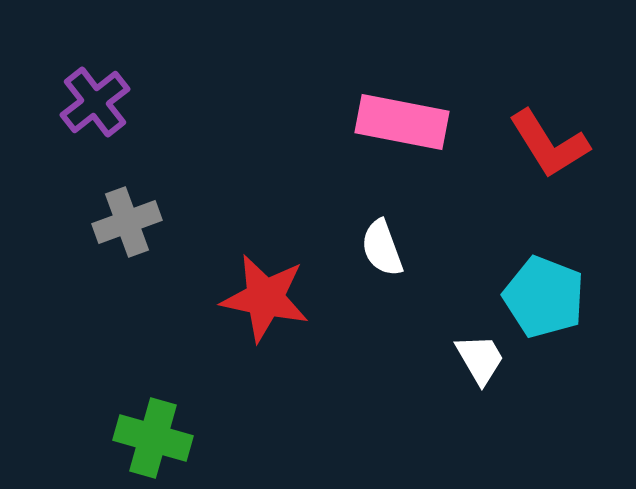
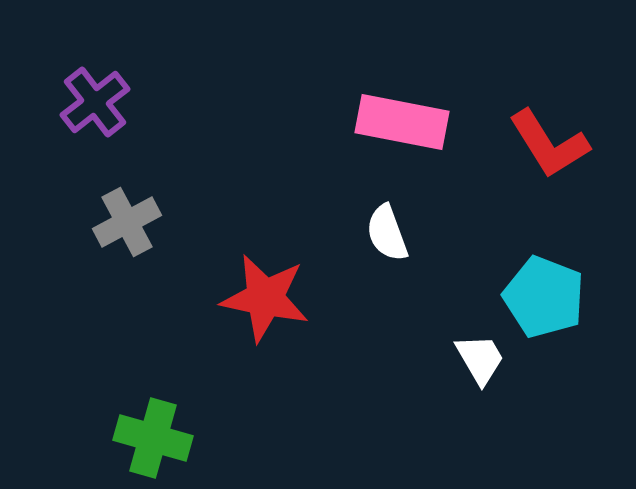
gray cross: rotated 8 degrees counterclockwise
white semicircle: moved 5 px right, 15 px up
